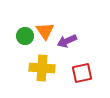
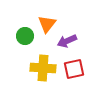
orange triangle: moved 2 px right, 7 px up; rotated 12 degrees clockwise
yellow cross: moved 1 px right
red square: moved 8 px left, 4 px up
